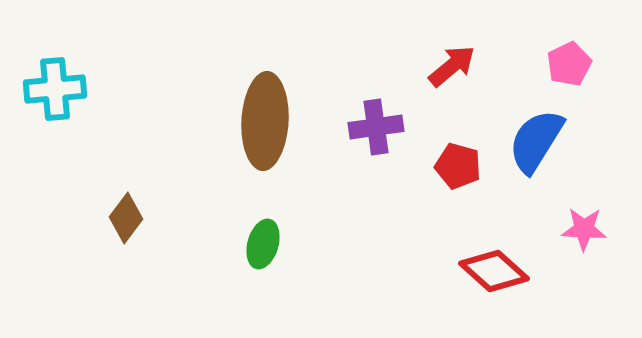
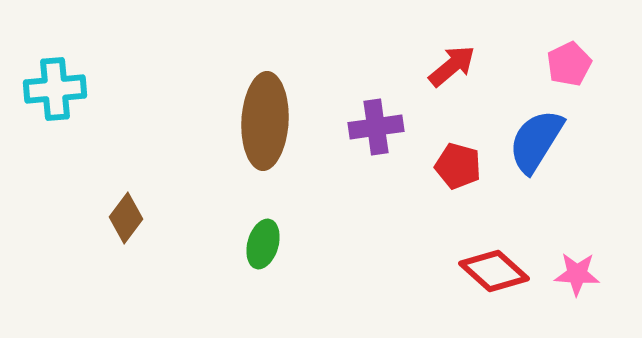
pink star: moved 7 px left, 45 px down
